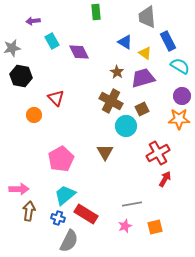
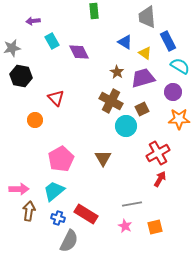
green rectangle: moved 2 px left, 1 px up
purple circle: moved 9 px left, 4 px up
orange circle: moved 1 px right, 5 px down
brown triangle: moved 2 px left, 6 px down
red arrow: moved 5 px left
cyan trapezoid: moved 11 px left, 4 px up
pink star: rotated 24 degrees counterclockwise
